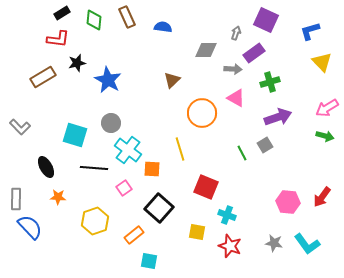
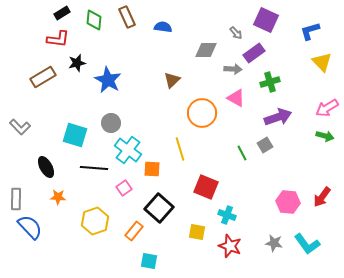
gray arrow at (236, 33): rotated 120 degrees clockwise
orange rectangle at (134, 235): moved 4 px up; rotated 12 degrees counterclockwise
